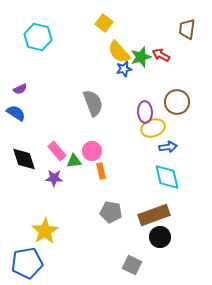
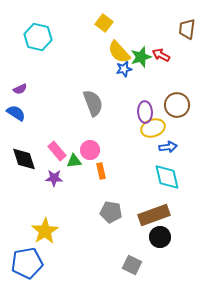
brown circle: moved 3 px down
pink circle: moved 2 px left, 1 px up
